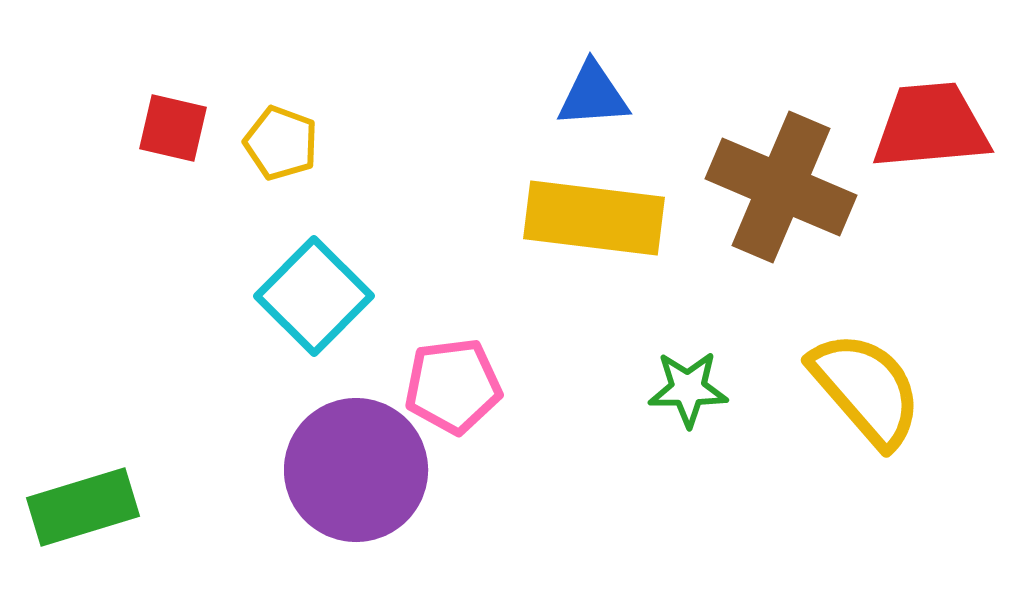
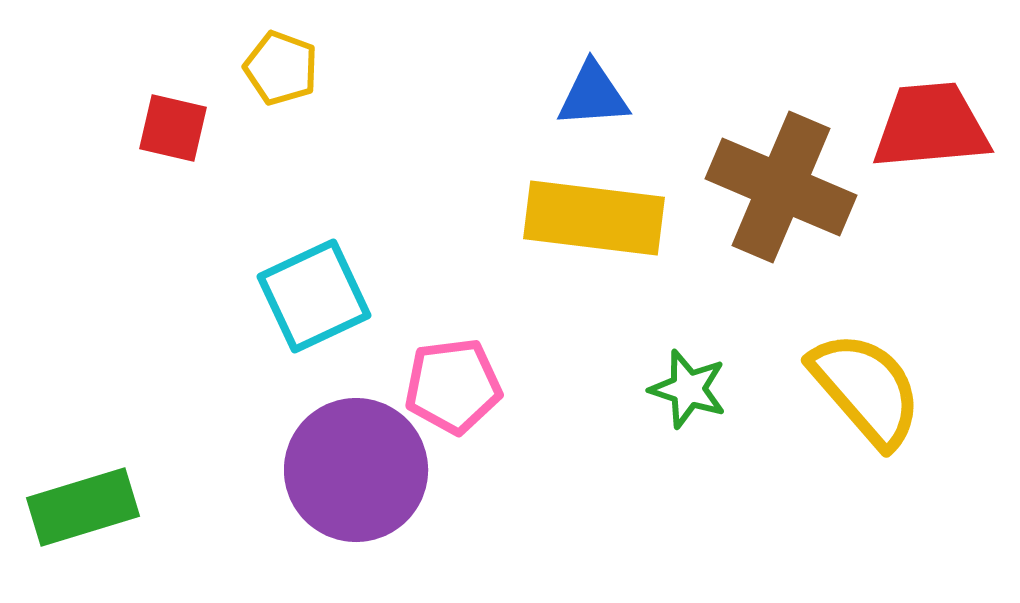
yellow pentagon: moved 75 px up
cyan square: rotated 20 degrees clockwise
green star: rotated 18 degrees clockwise
